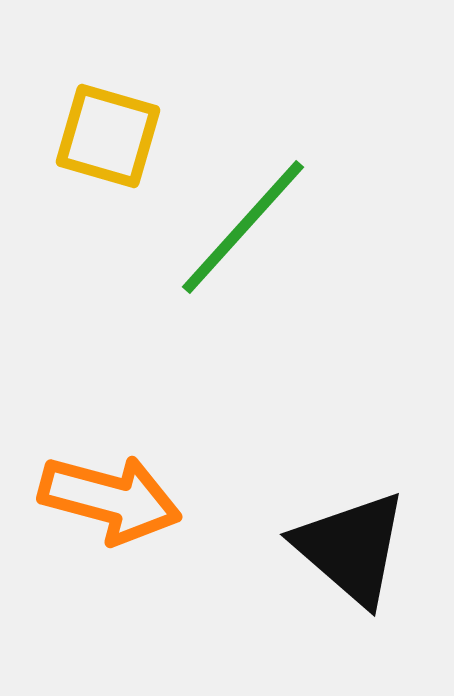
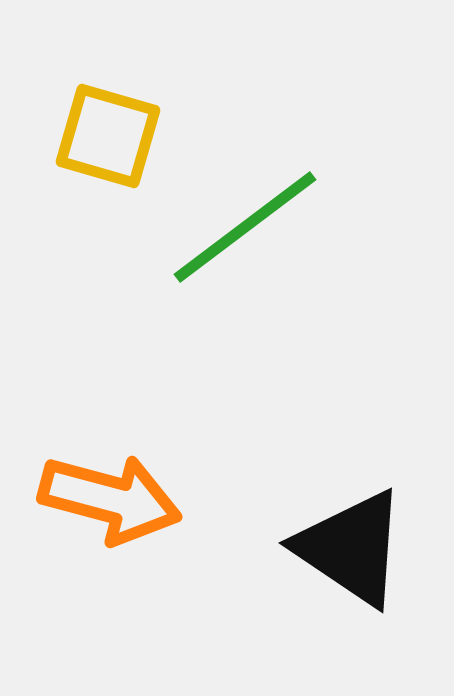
green line: moved 2 px right; rotated 11 degrees clockwise
black triangle: rotated 7 degrees counterclockwise
